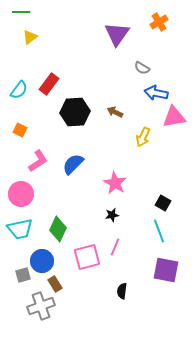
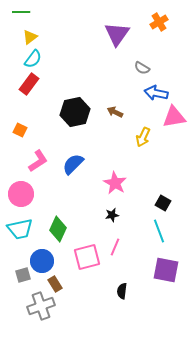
red rectangle: moved 20 px left
cyan semicircle: moved 14 px right, 31 px up
black hexagon: rotated 8 degrees counterclockwise
